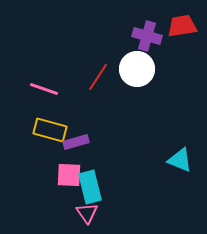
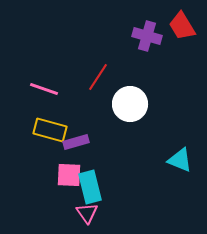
red trapezoid: rotated 112 degrees counterclockwise
white circle: moved 7 px left, 35 px down
